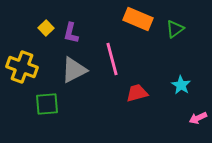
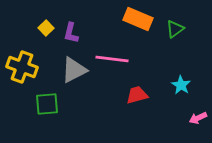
pink line: rotated 68 degrees counterclockwise
red trapezoid: moved 2 px down
